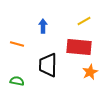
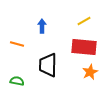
blue arrow: moved 1 px left
red rectangle: moved 5 px right
